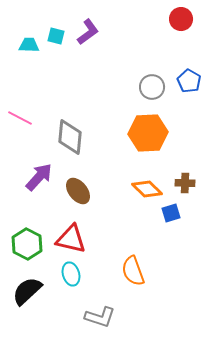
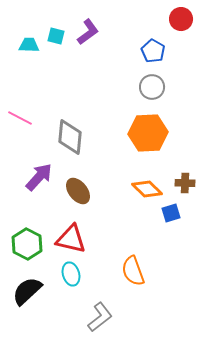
blue pentagon: moved 36 px left, 30 px up
gray L-shape: rotated 56 degrees counterclockwise
